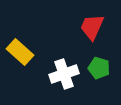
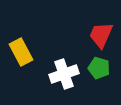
red trapezoid: moved 9 px right, 8 px down
yellow rectangle: moved 1 px right; rotated 20 degrees clockwise
